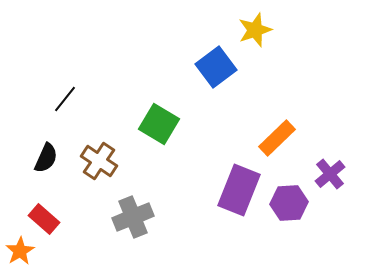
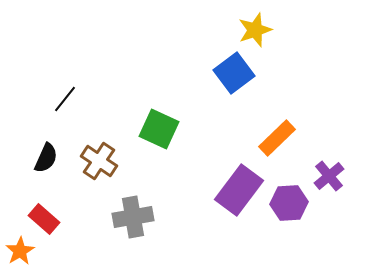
blue square: moved 18 px right, 6 px down
green square: moved 5 px down; rotated 6 degrees counterclockwise
purple cross: moved 1 px left, 2 px down
purple rectangle: rotated 15 degrees clockwise
gray cross: rotated 12 degrees clockwise
